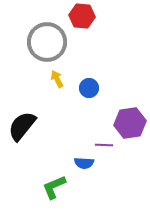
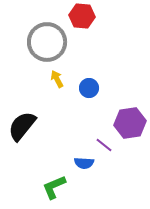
purple line: rotated 36 degrees clockwise
